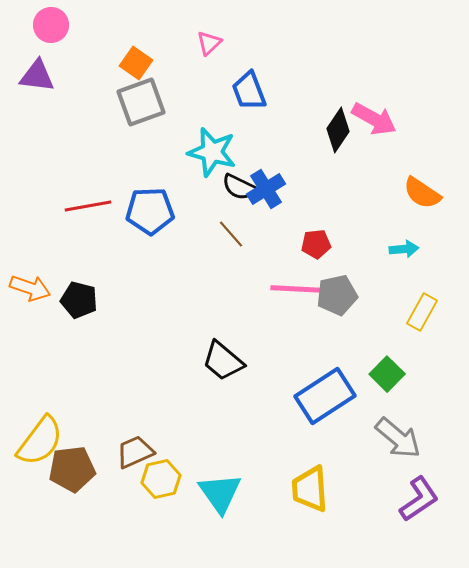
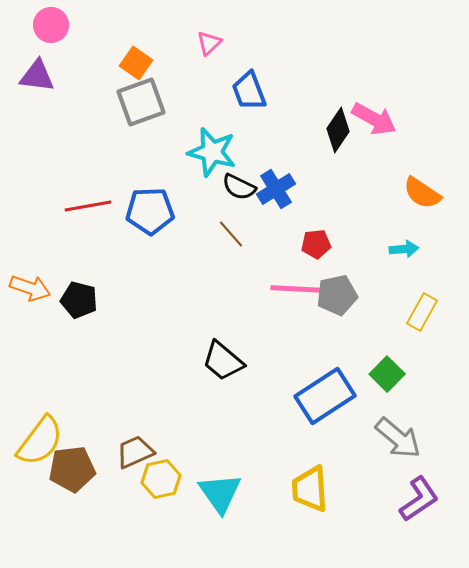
blue cross: moved 10 px right
